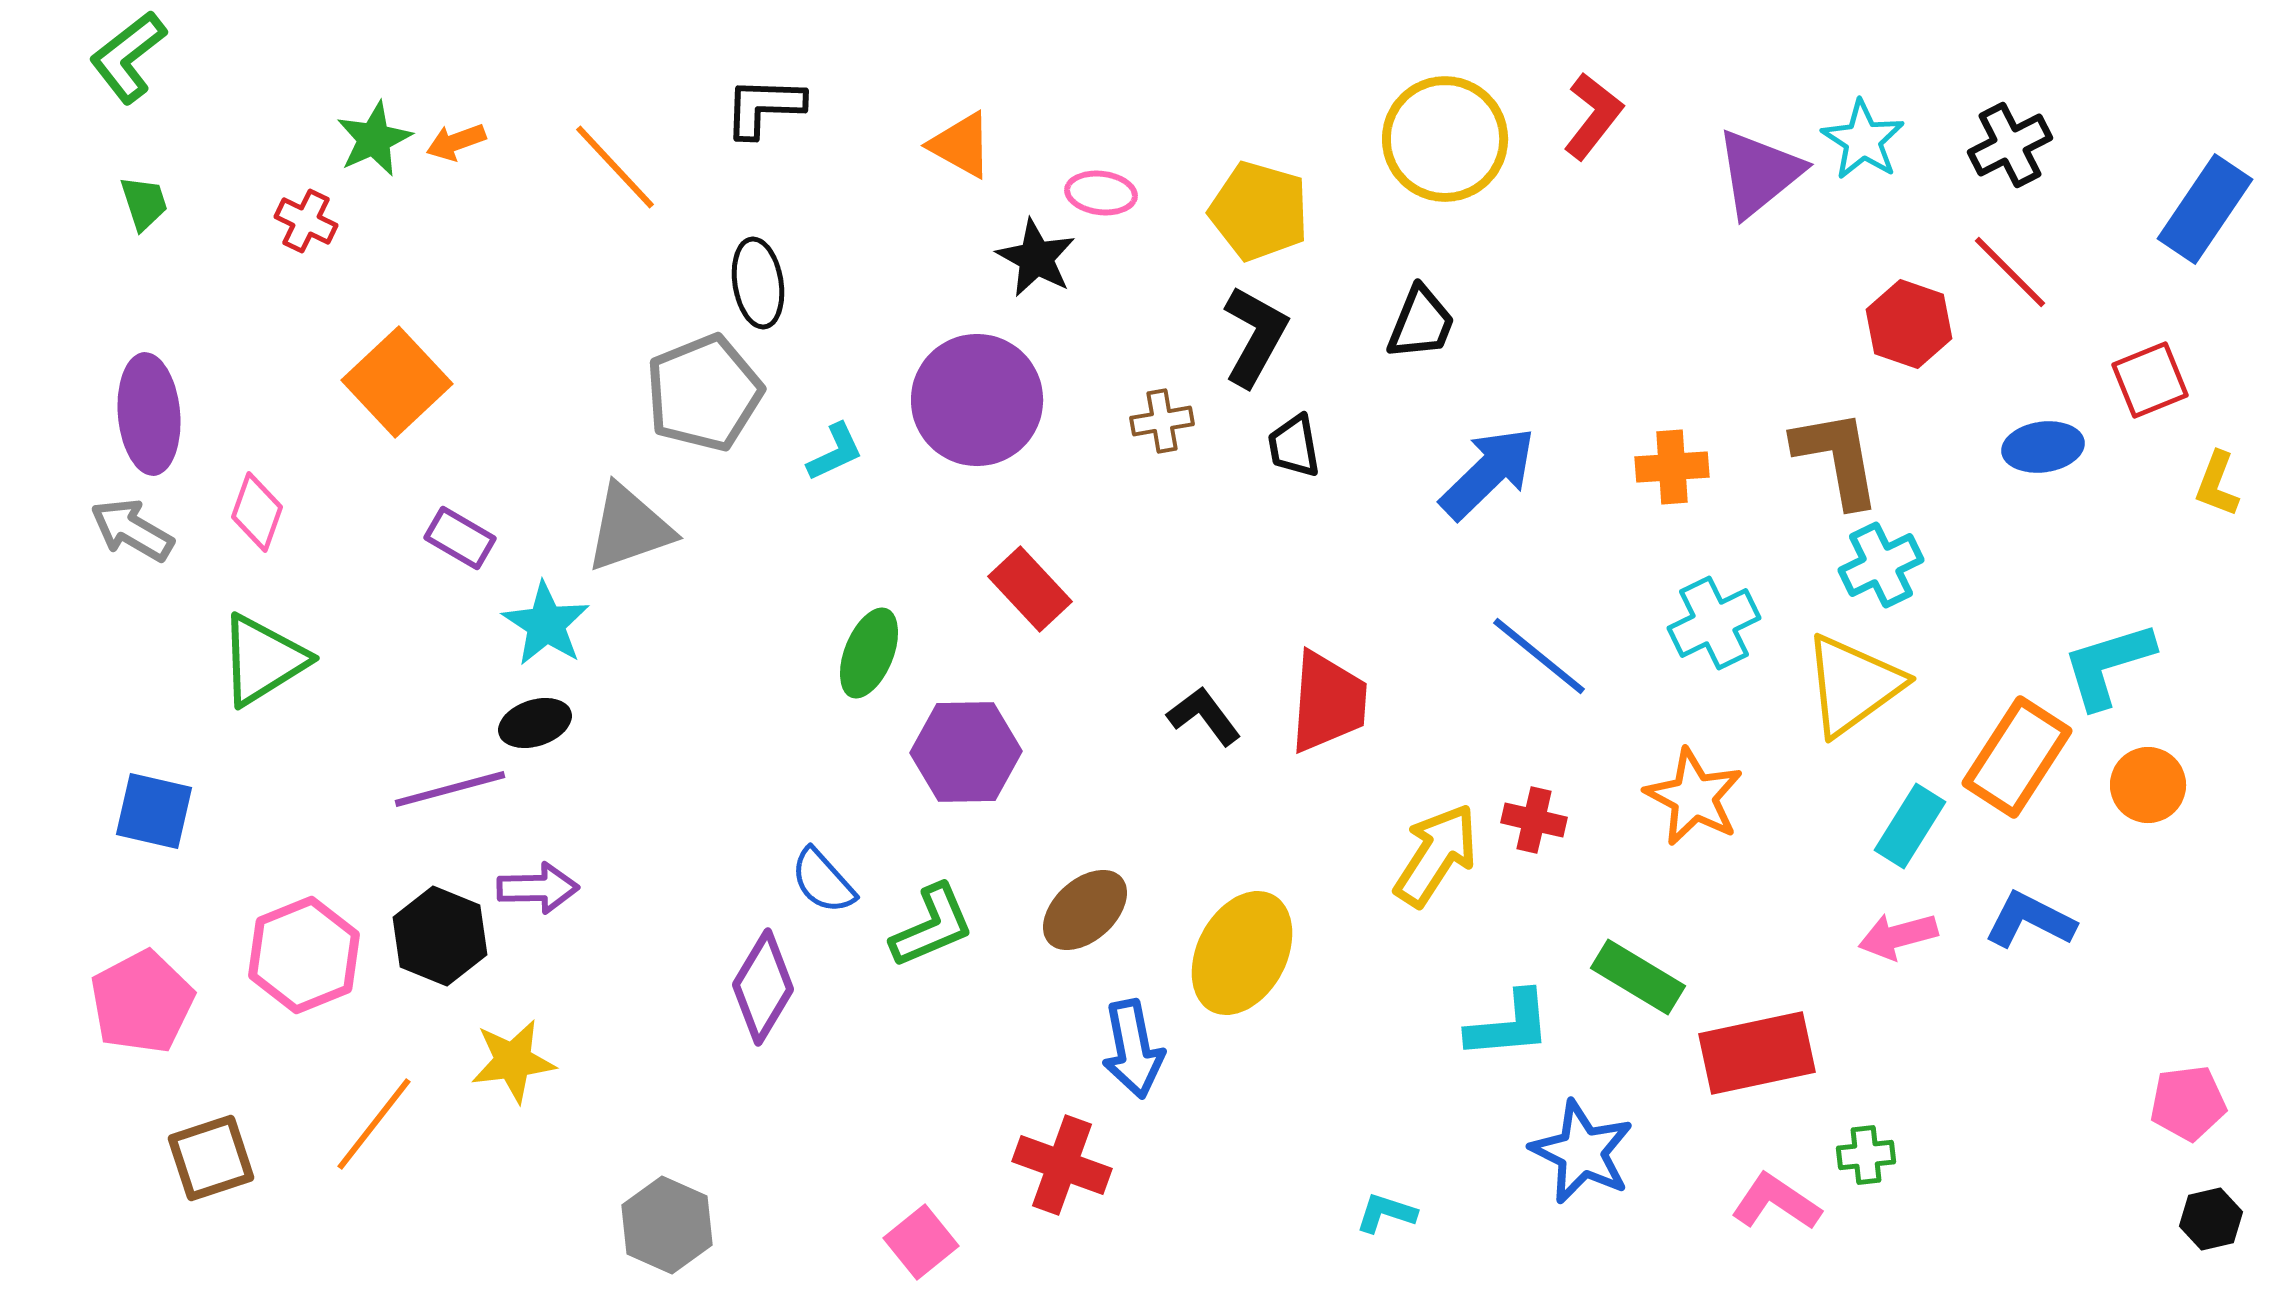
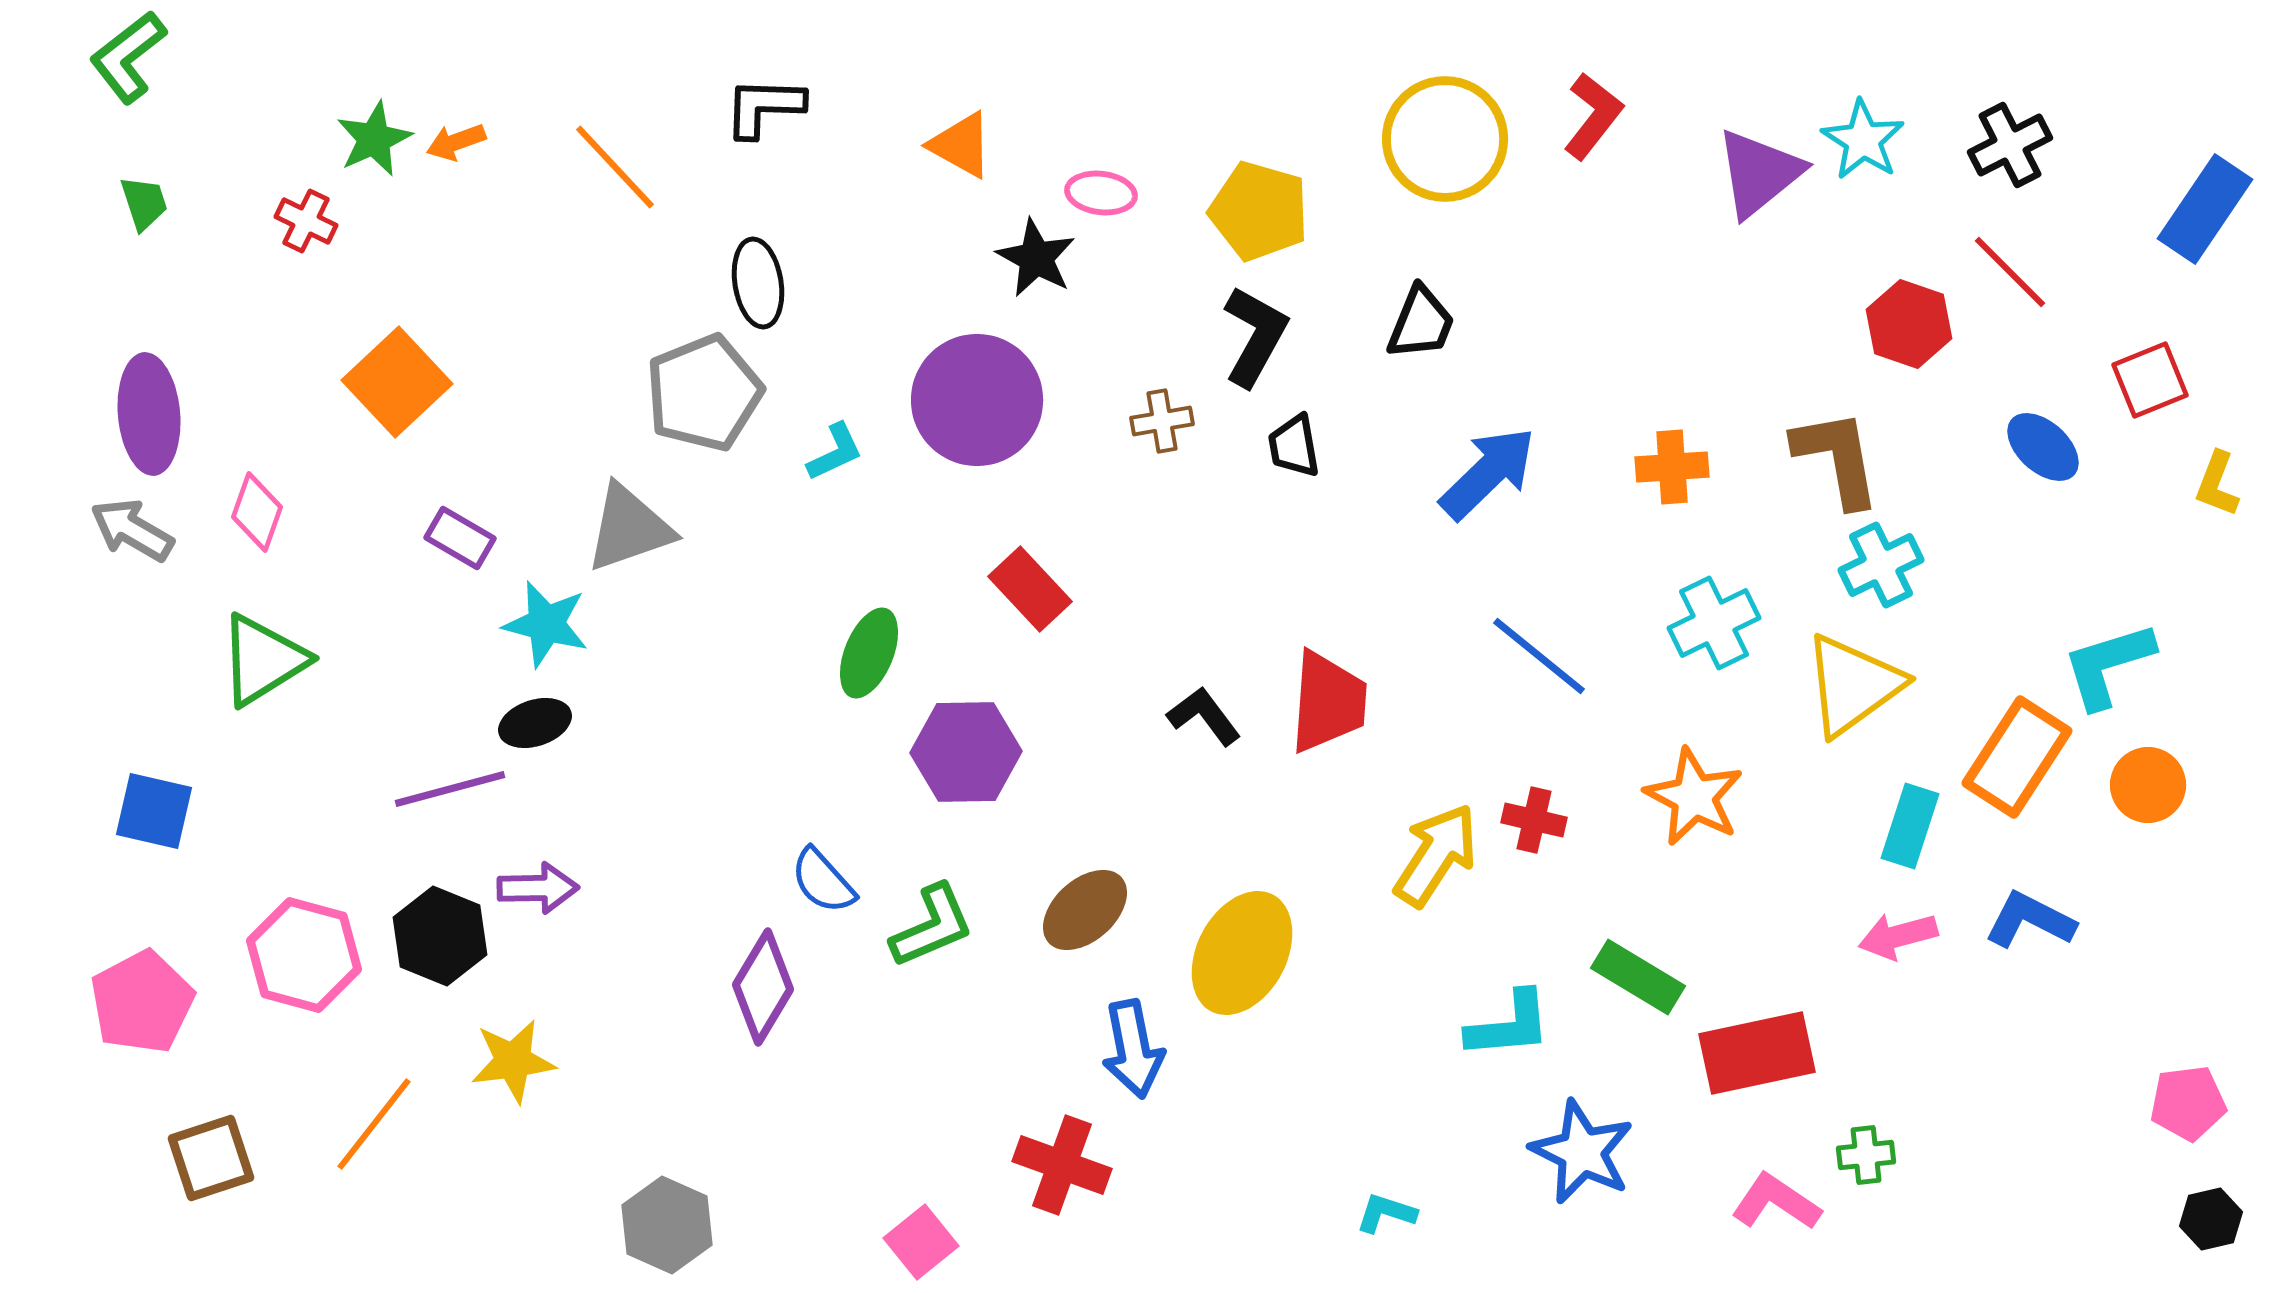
blue ellipse at (2043, 447): rotated 50 degrees clockwise
cyan star at (546, 624): rotated 18 degrees counterclockwise
cyan rectangle at (1910, 826): rotated 14 degrees counterclockwise
pink hexagon at (304, 955): rotated 23 degrees counterclockwise
